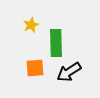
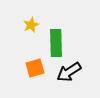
orange square: rotated 12 degrees counterclockwise
